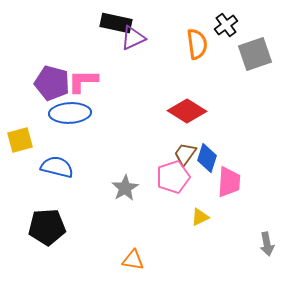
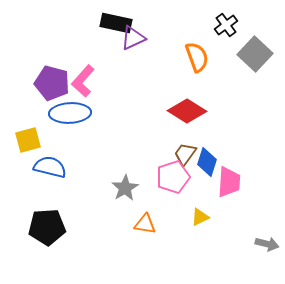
orange semicircle: moved 13 px down; rotated 12 degrees counterclockwise
gray square: rotated 28 degrees counterclockwise
pink L-shape: rotated 48 degrees counterclockwise
yellow square: moved 8 px right
blue diamond: moved 4 px down
blue semicircle: moved 7 px left
gray arrow: rotated 65 degrees counterclockwise
orange triangle: moved 12 px right, 36 px up
